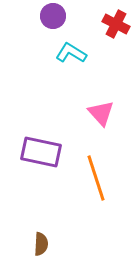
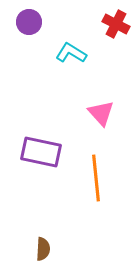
purple circle: moved 24 px left, 6 px down
orange line: rotated 12 degrees clockwise
brown semicircle: moved 2 px right, 5 px down
